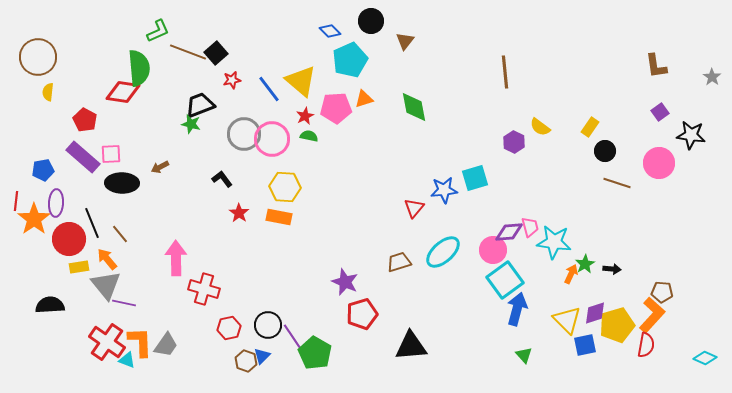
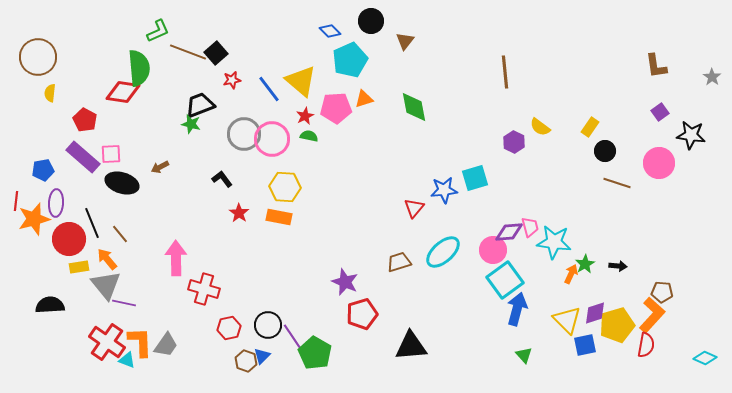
yellow semicircle at (48, 92): moved 2 px right, 1 px down
black ellipse at (122, 183): rotated 16 degrees clockwise
orange star at (34, 219): rotated 20 degrees clockwise
black arrow at (612, 269): moved 6 px right, 3 px up
